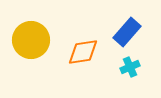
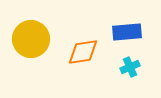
blue rectangle: rotated 44 degrees clockwise
yellow circle: moved 1 px up
